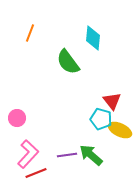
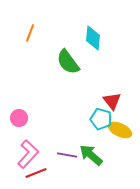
pink circle: moved 2 px right
purple line: rotated 18 degrees clockwise
